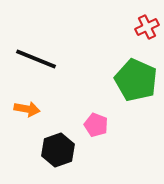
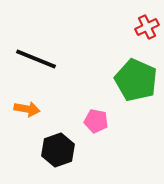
pink pentagon: moved 4 px up; rotated 10 degrees counterclockwise
